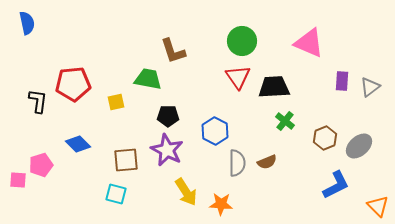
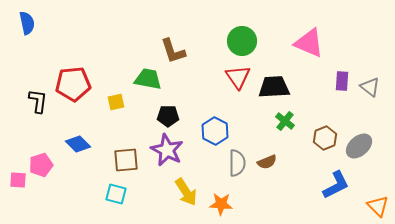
gray triangle: rotated 45 degrees counterclockwise
